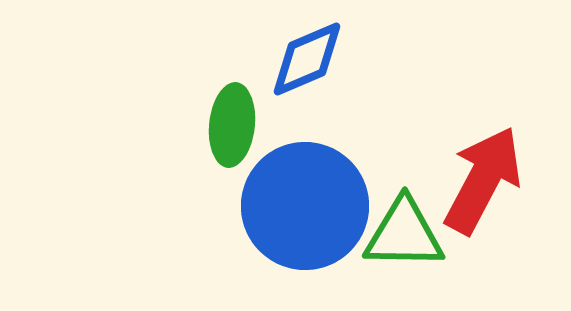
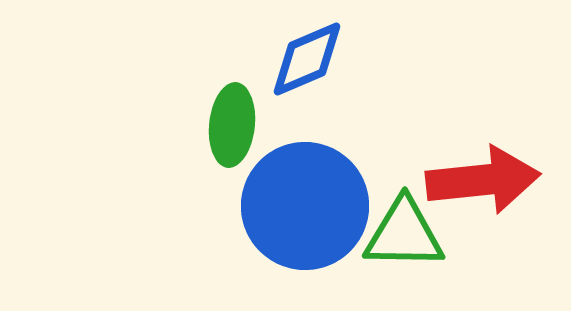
red arrow: rotated 56 degrees clockwise
